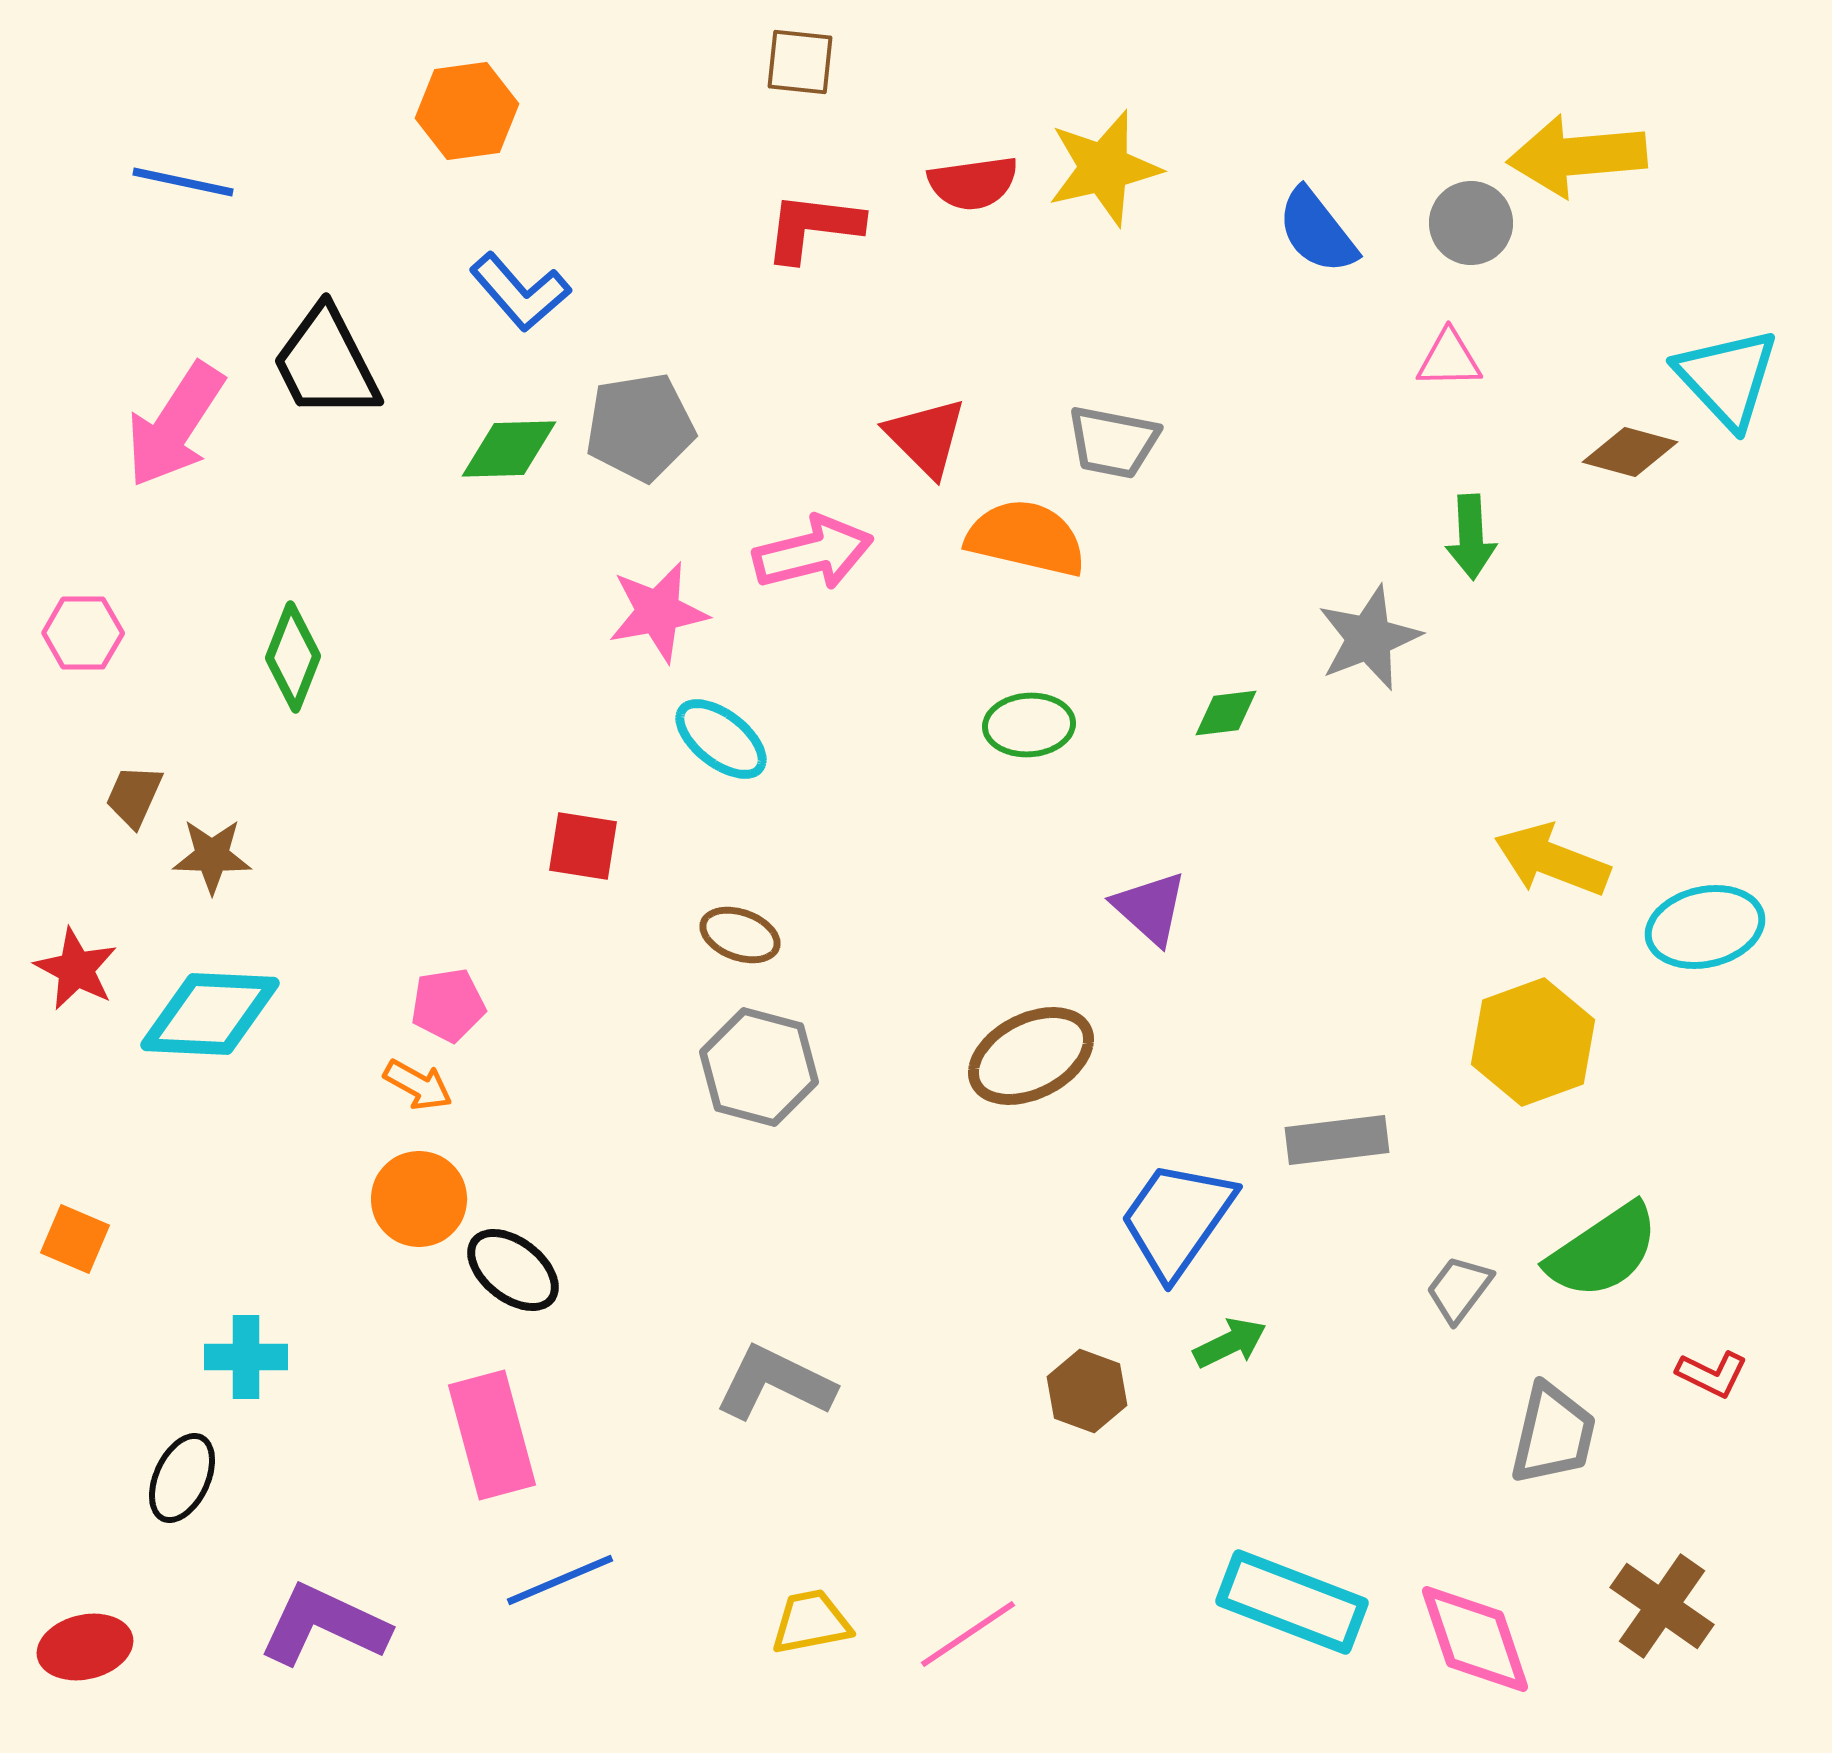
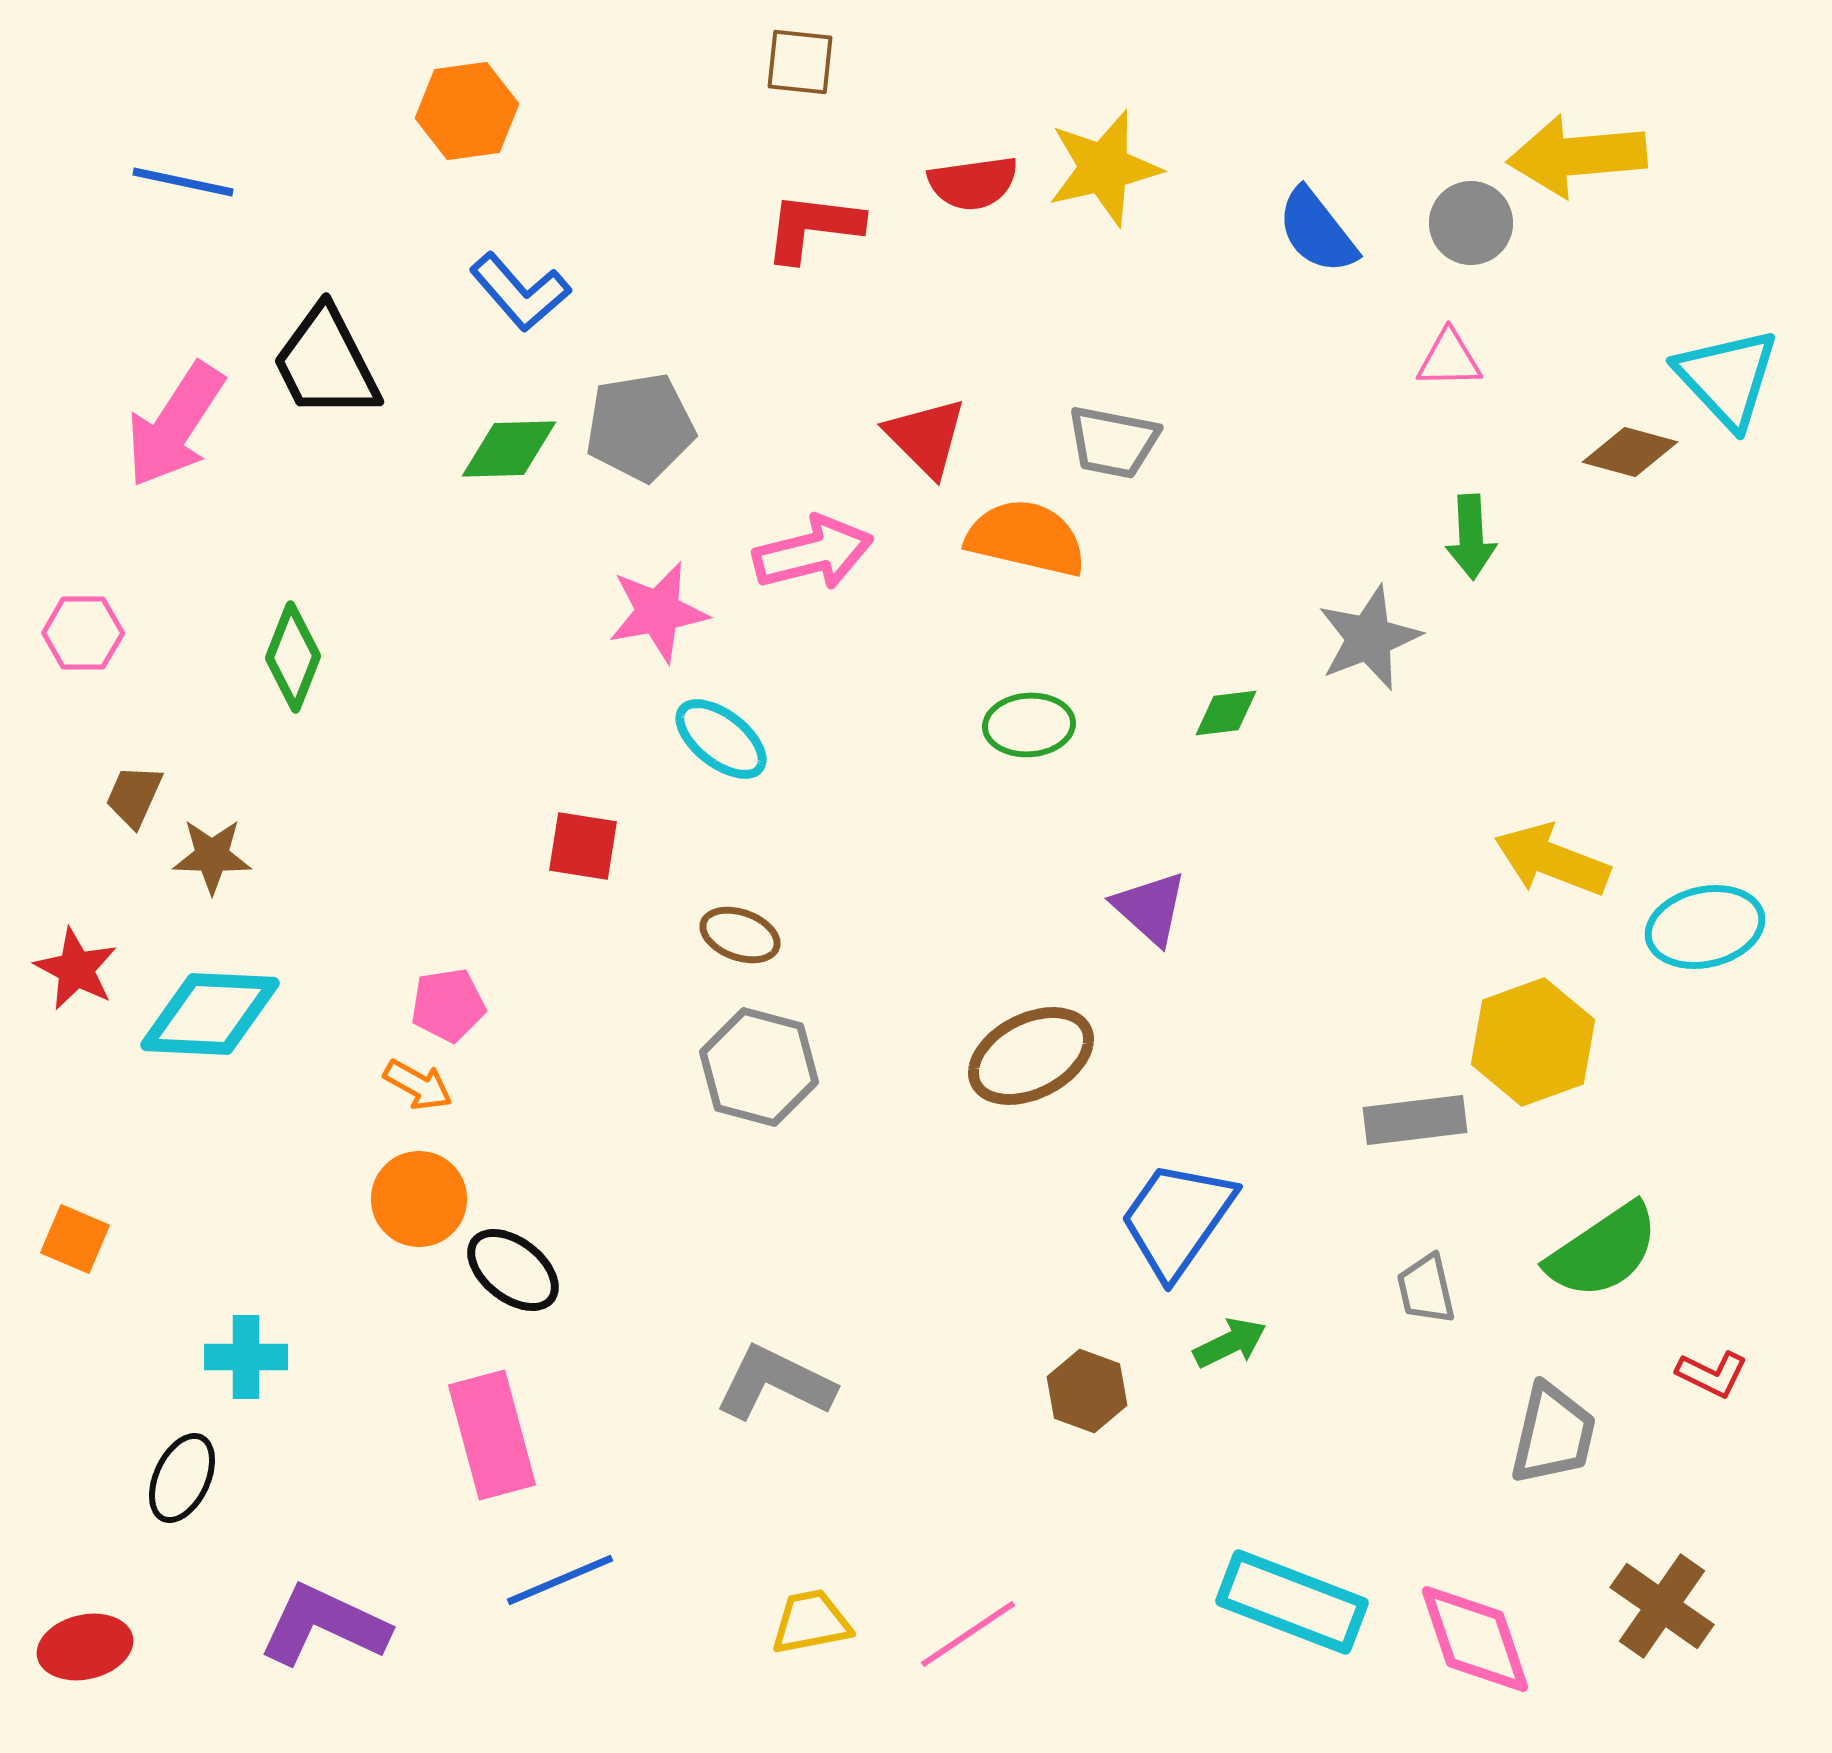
gray rectangle at (1337, 1140): moved 78 px right, 20 px up
gray trapezoid at (1459, 1289): moved 33 px left; rotated 50 degrees counterclockwise
